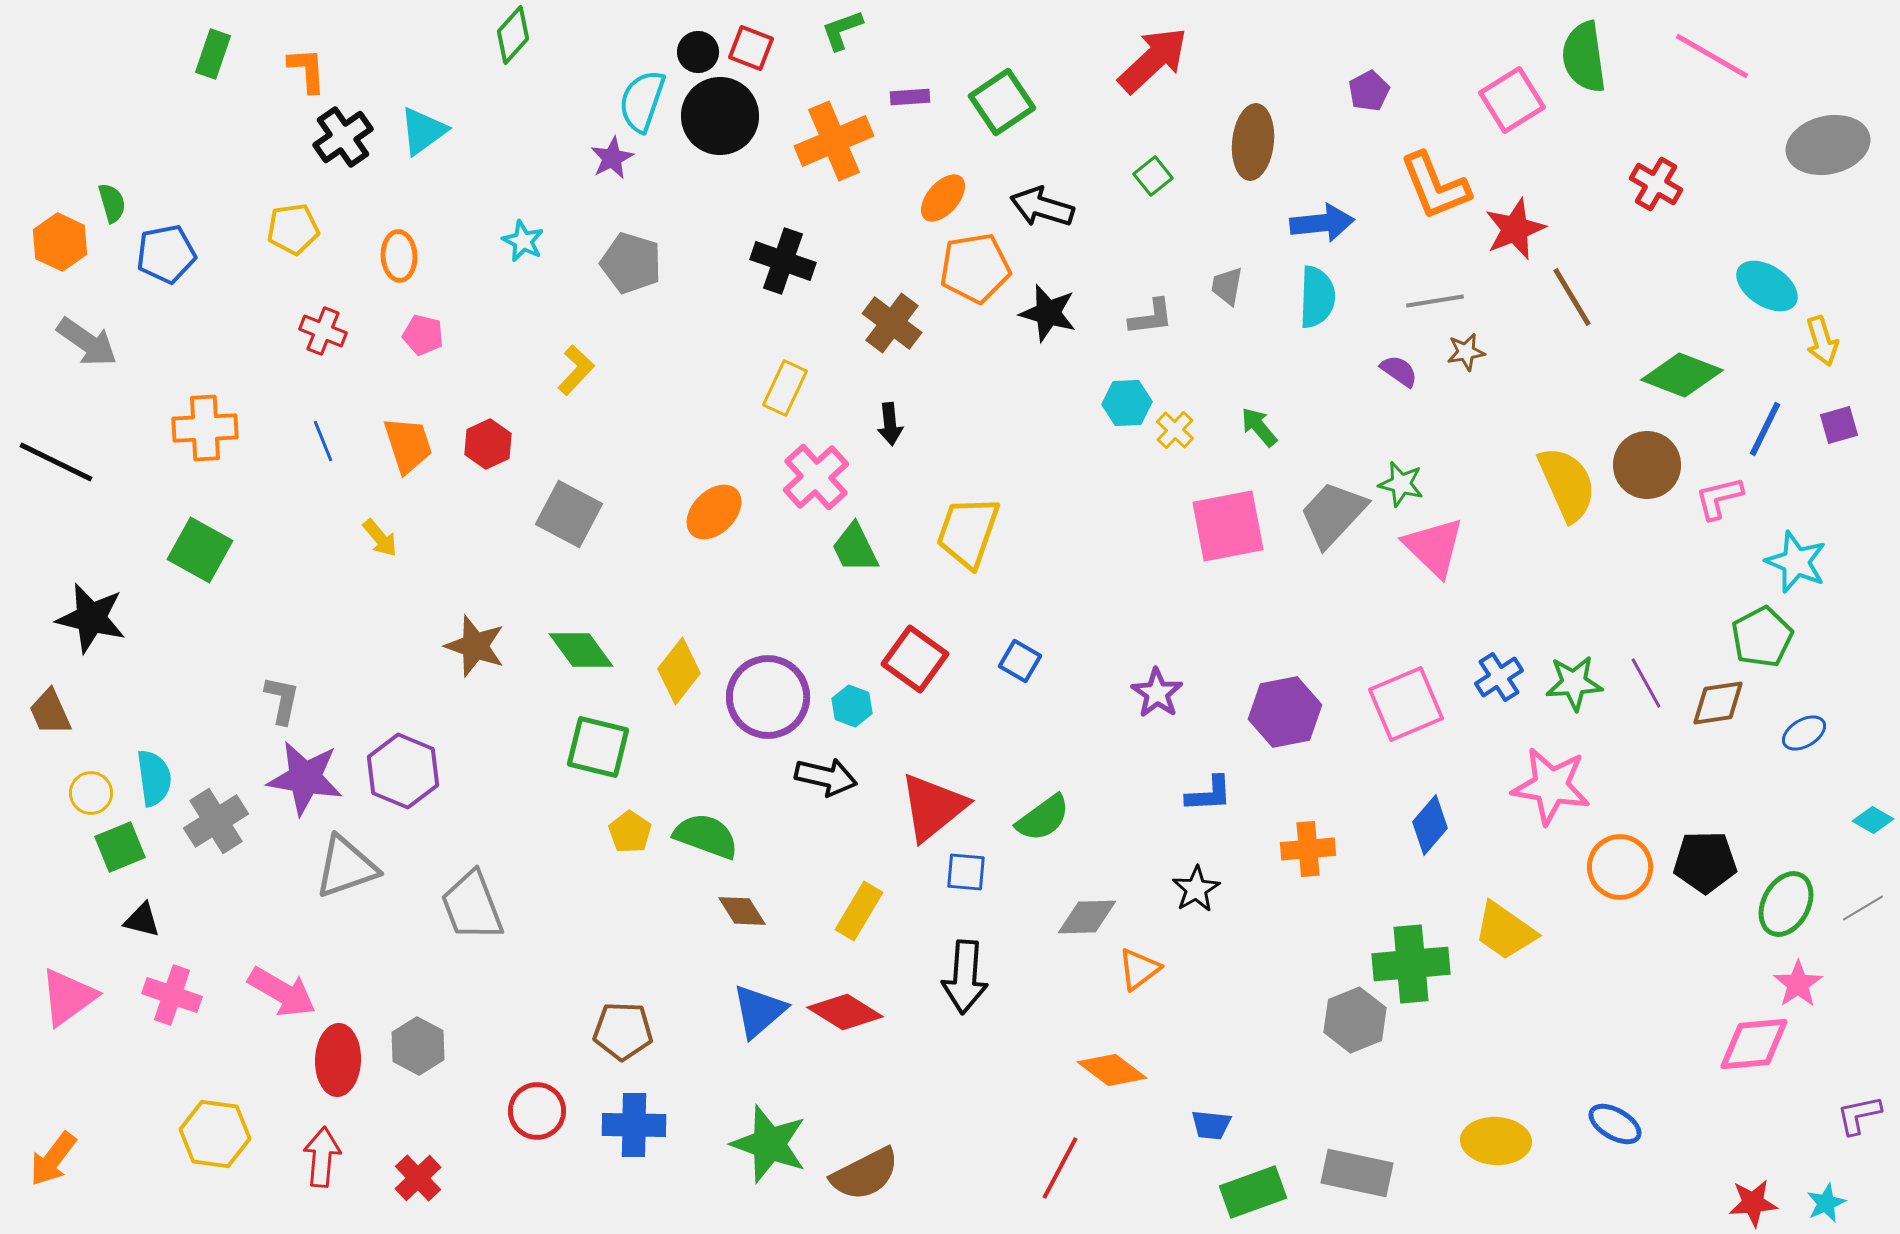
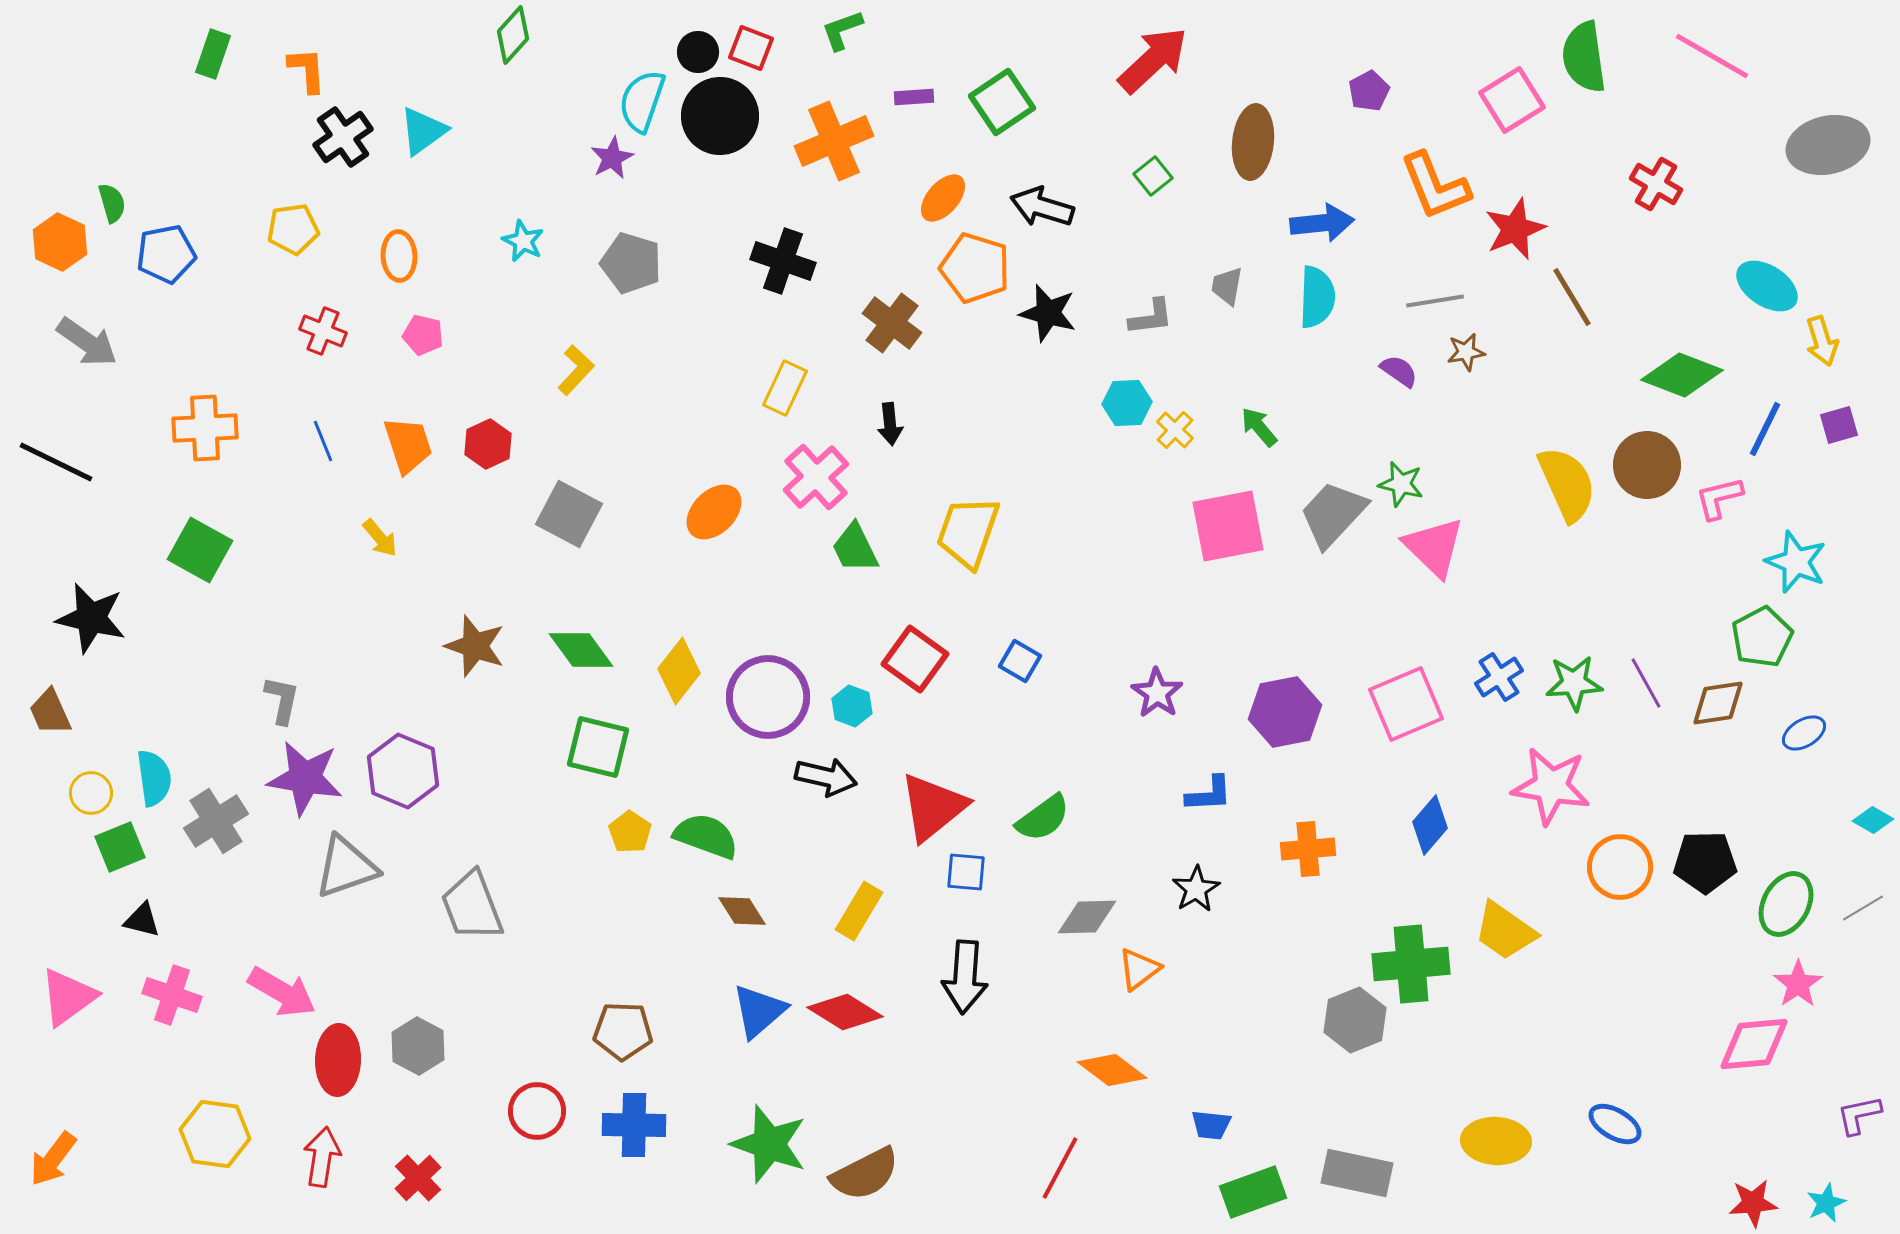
purple rectangle at (910, 97): moved 4 px right
orange pentagon at (975, 268): rotated 26 degrees clockwise
red arrow at (322, 1157): rotated 4 degrees clockwise
